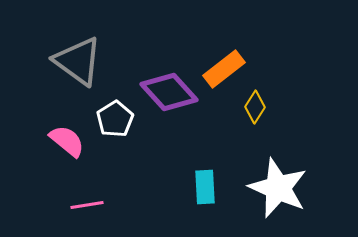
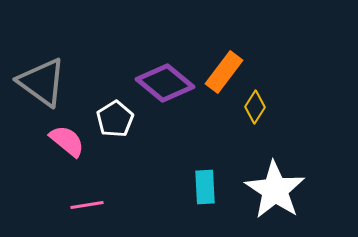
gray triangle: moved 36 px left, 21 px down
orange rectangle: moved 3 px down; rotated 15 degrees counterclockwise
purple diamond: moved 4 px left, 9 px up; rotated 8 degrees counterclockwise
white star: moved 3 px left, 2 px down; rotated 10 degrees clockwise
